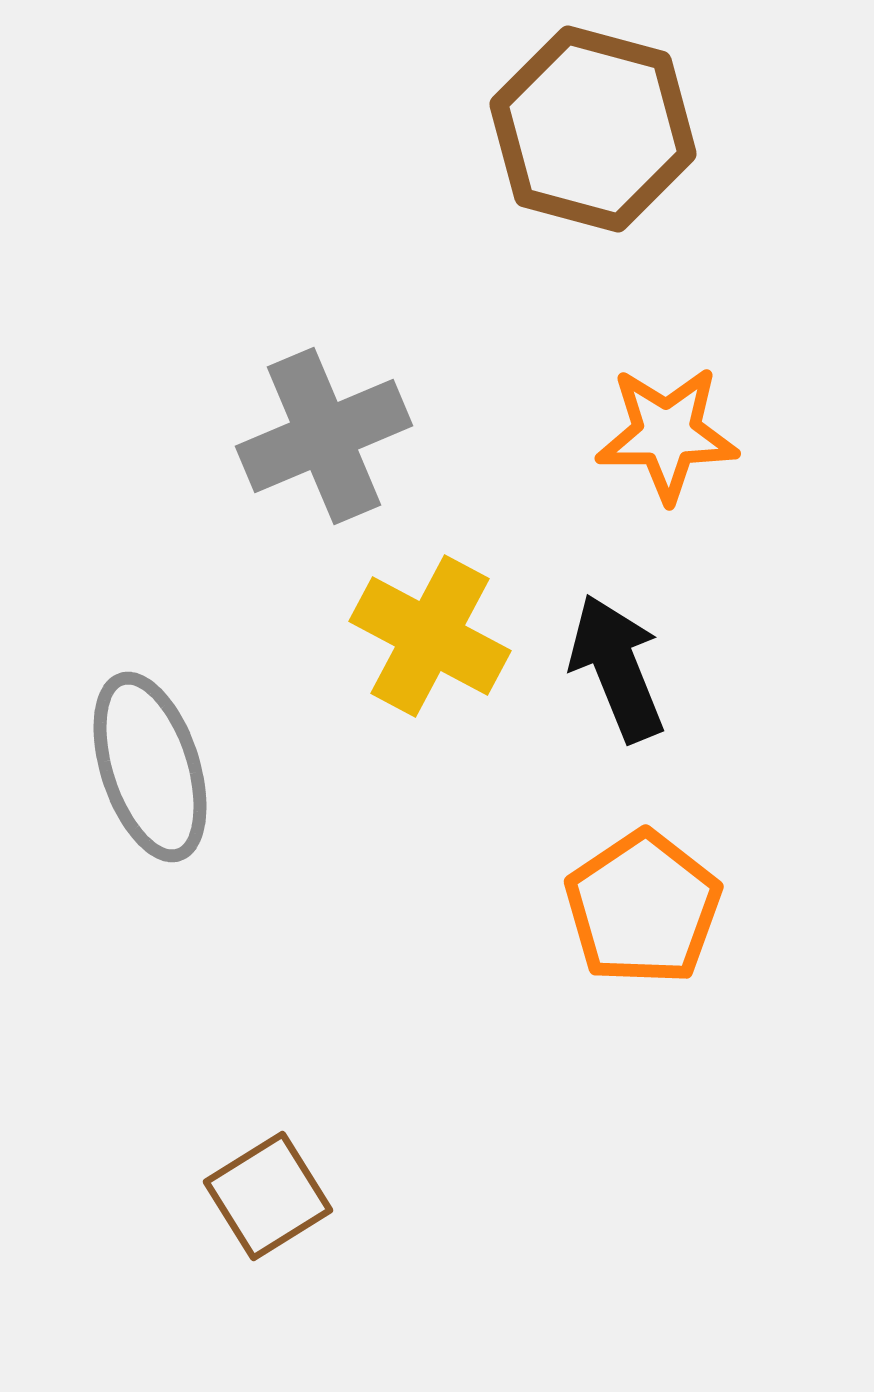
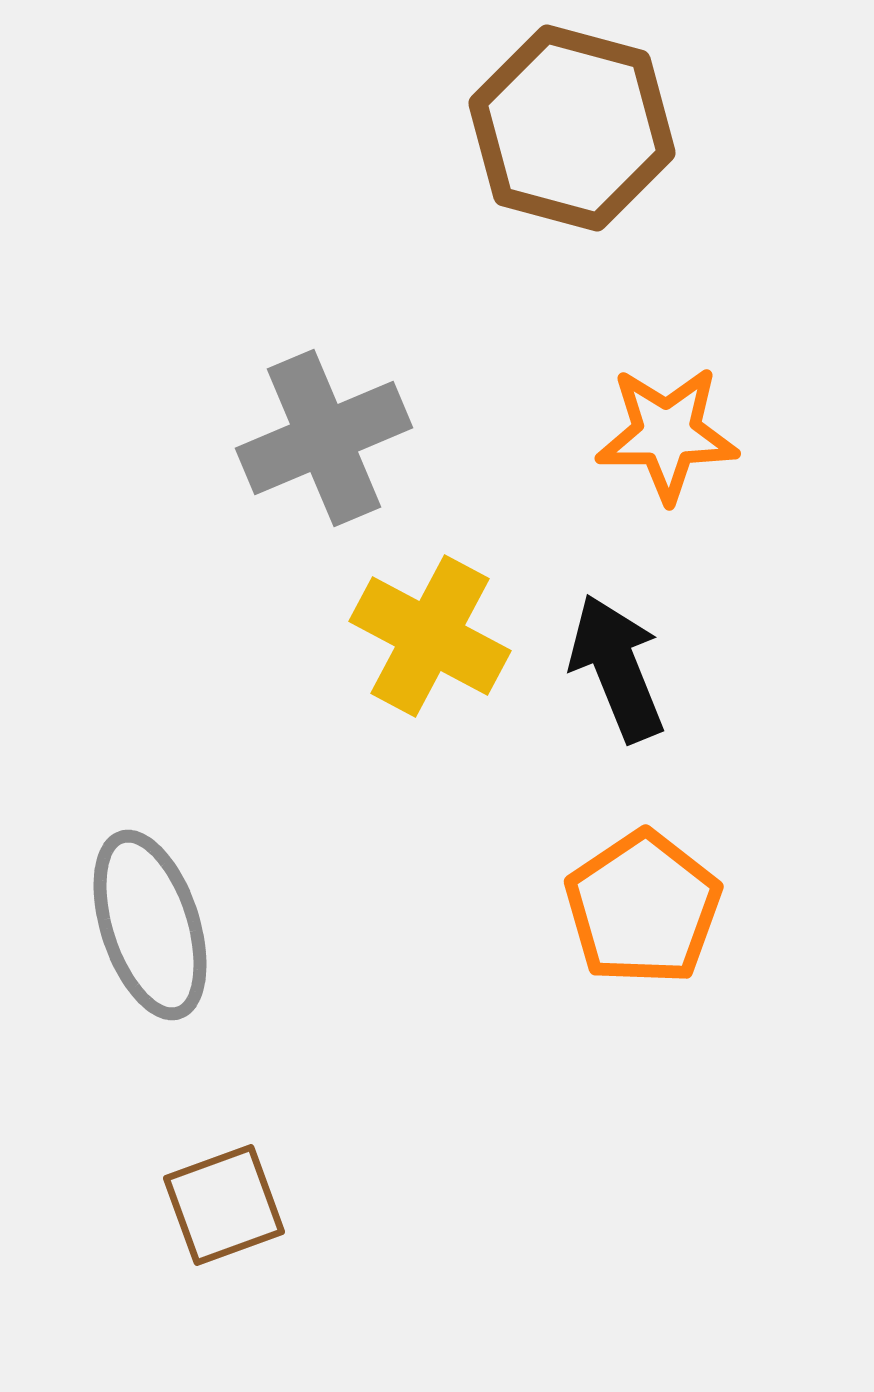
brown hexagon: moved 21 px left, 1 px up
gray cross: moved 2 px down
gray ellipse: moved 158 px down
brown square: moved 44 px left, 9 px down; rotated 12 degrees clockwise
